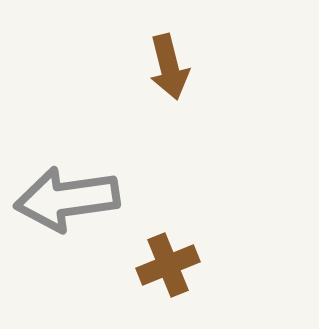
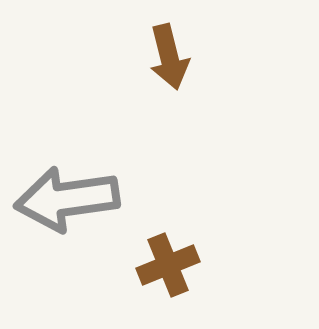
brown arrow: moved 10 px up
